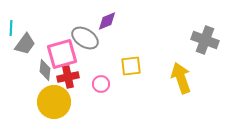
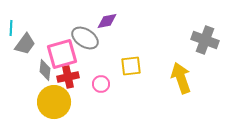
purple diamond: rotated 10 degrees clockwise
